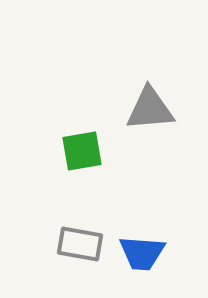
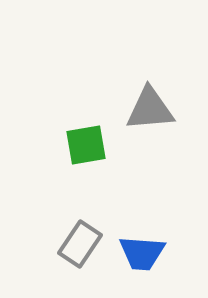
green square: moved 4 px right, 6 px up
gray rectangle: rotated 66 degrees counterclockwise
